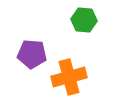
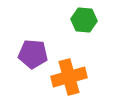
purple pentagon: moved 1 px right
